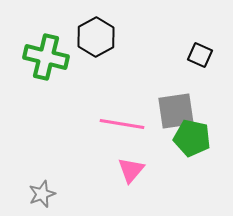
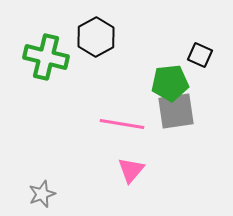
green pentagon: moved 22 px left, 55 px up; rotated 18 degrees counterclockwise
